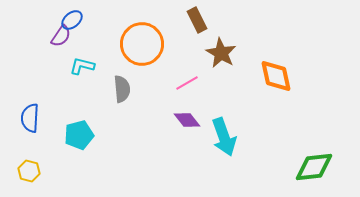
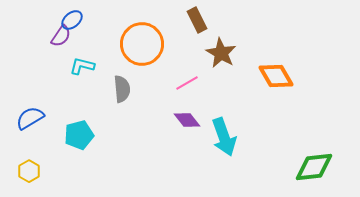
orange diamond: rotated 18 degrees counterclockwise
blue semicircle: rotated 56 degrees clockwise
yellow hexagon: rotated 15 degrees clockwise
